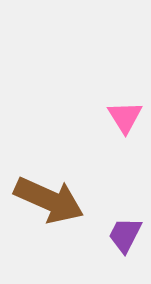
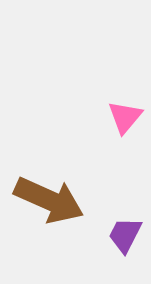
pink triangle: rotated 12 degrees clockwise
